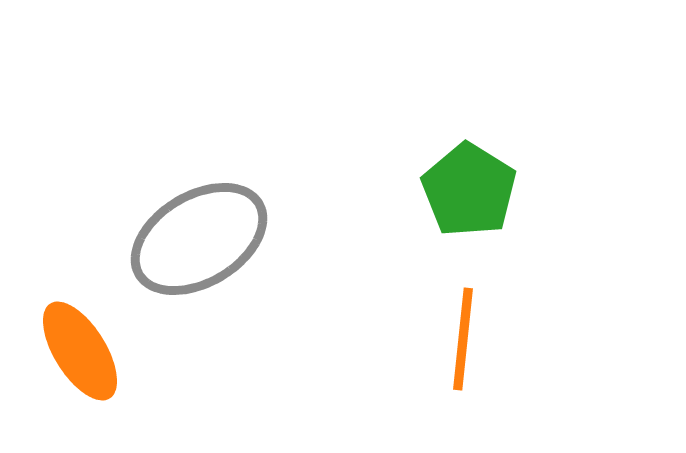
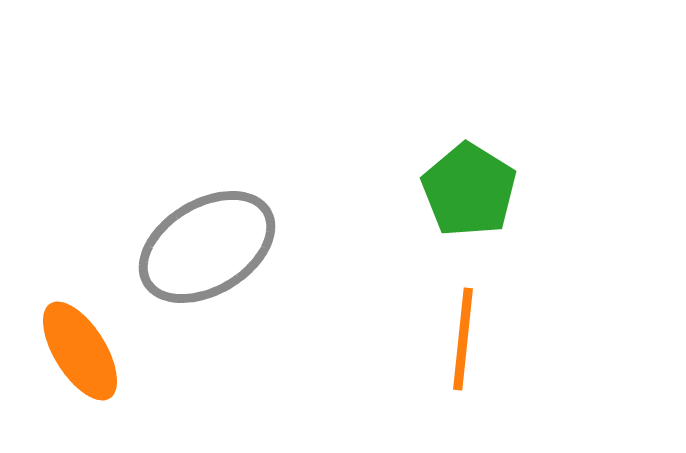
gray ellipse: moved 8 px right, 8 px down
